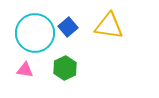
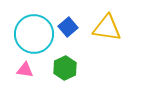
yellow triangle: moved 2 px left, 2 px down
cyan circle: moved 1 px left, 1 px down
